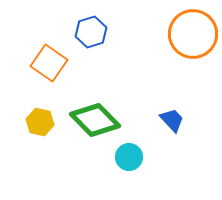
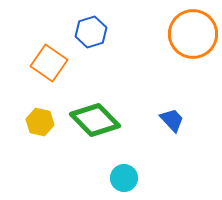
cyan circle: moved 5 px left, 21 px down
